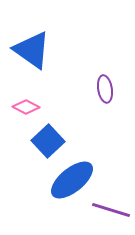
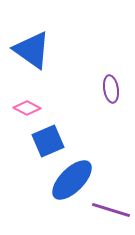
purple ellipse: moved 6 px right
pink diamond: moved 1 px right, 1 px down
blue square: rotated 20 degrees clockwise
blue ellipse: rotated 6 degrees counterclockwise
